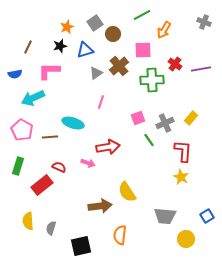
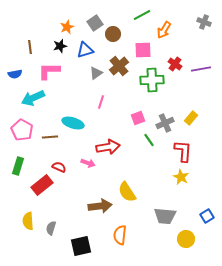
brown line at (28, 47): moved 2 px right; rotated 32 degrees counterclockwise
